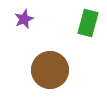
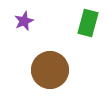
purple star: moved 2 px down
